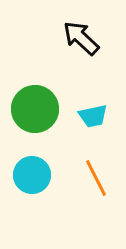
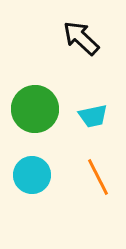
orange line: moved 2 px right, 1 px up
